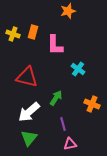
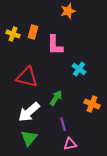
cyan cross: moved 1 px right
